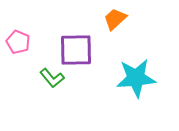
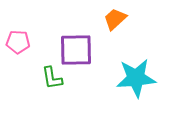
pink pentagon: rotated 20 degrees counterclockwise
green L-shape: rotated 30 degrees clockwise
